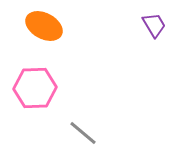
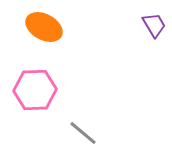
orange ellipse: moved 1 px down
pink hexagon: moved 2 px down
